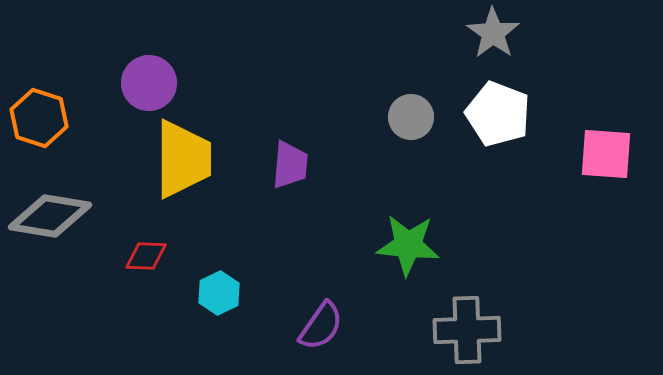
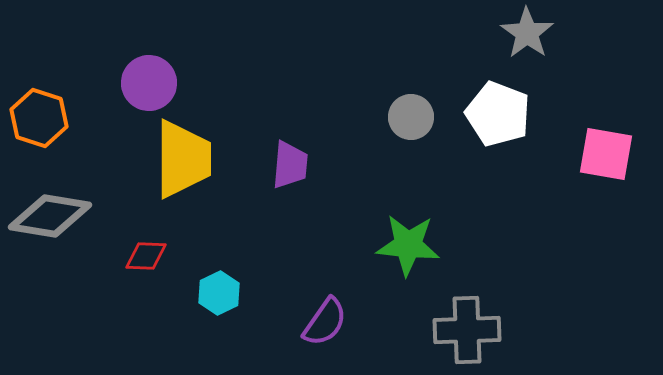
gray star: moved 34 px right
pink square: rotated 6 degrees clockwise
purple semicircle: moved 4 px right, 4 px up
